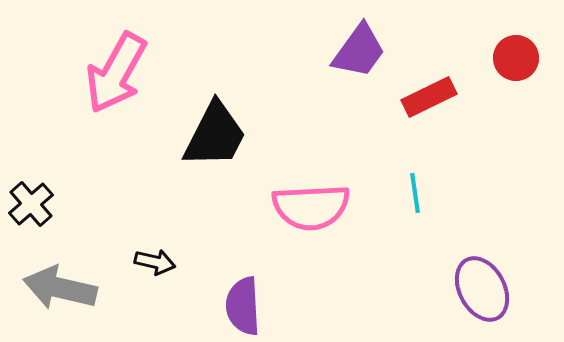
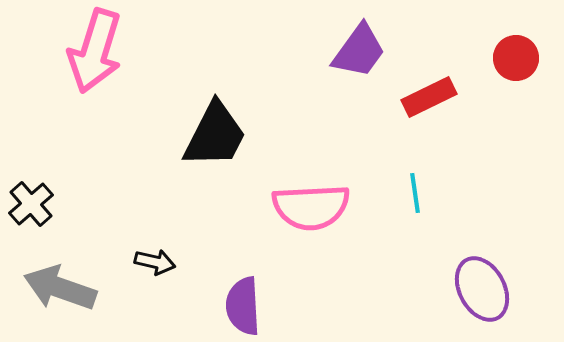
pink arrow: moved 21 px left, 22 px up; rotated 12 degrees counterclockwise
gray arrow: rotated 6 degrees clockwise
